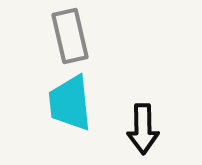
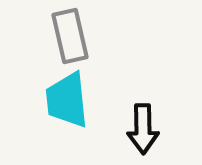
cyan trapezoid: moved 3 px left, 3 px up
